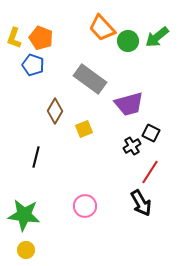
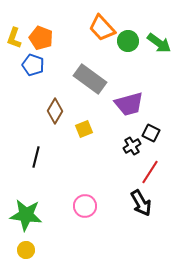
green arrow: moved 2 px right, 6 px down; rotated 105 degrees counterclockwise
green star: moved 2 px right
